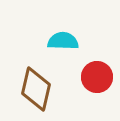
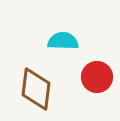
brown diamond: rotated 6 degrees counterclockwise
